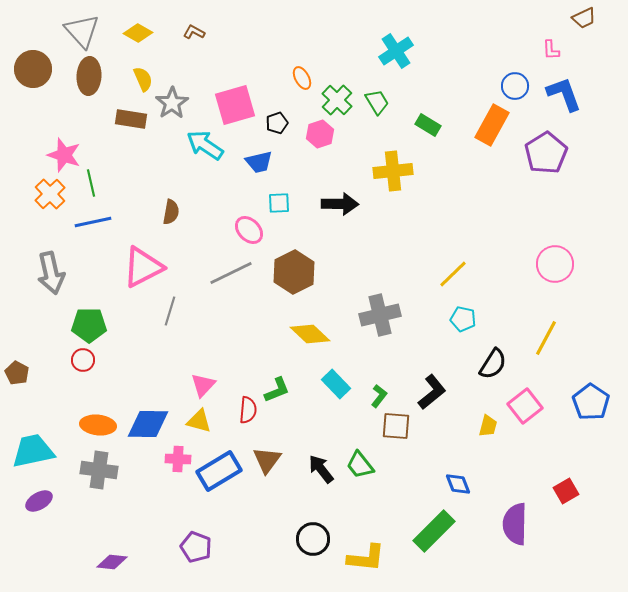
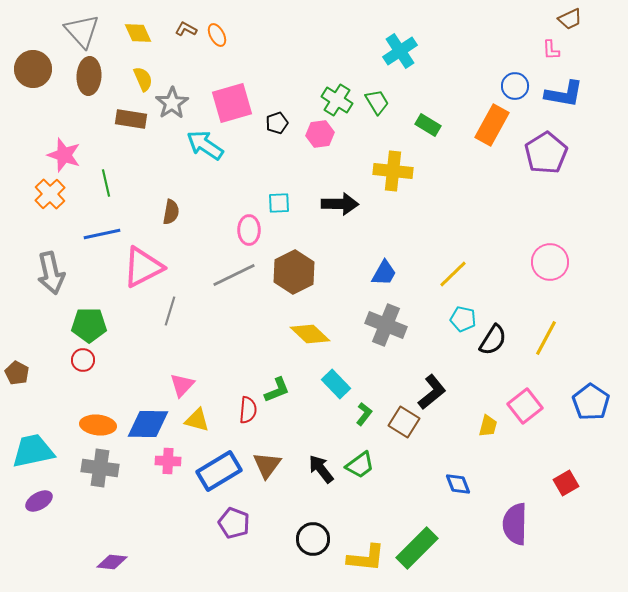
brown trapezoid at (584, 18): moved 14 px left, 1 px down
brown L-shape at (194, 32): moved 8 px left, 3 px up
yellow diamond at (138, 33): rotated 36 degrees clockwise
cyan cross at (396, 51): moved 4 px right
orange ellipse at (302, 78): moved 85 px left, 43 px up
blue L-shape at (564, 94): rotated 120 degrees clockwise
green cross at (337, 100): rotated 12 degrees counterclockwise
pink square at (235, 105): moved 3 px left, 2 px up
pink hexagon at (320, 134): rotated 12 degrees clockwise
blue trapezoid at (259, 162): moved 125 px right, 111 px down; rotated 48 degrees counterclockwise
yellow cross at (393, 171): rotated 12 degrees clockwise
green line at (91, 183): moved 15 px right
blue line at (93, 222): moved 9 px right, 12 px down
pink ellipse at (249, 230): rotated 44 degrees clockwise
pink circle at (555, 264): moved 5 px left, 2 px up
gray line at (231, 273): moved 3 px right, 2 px down
gray cross at (380, 315): moved 6 px right, 10 px down; rotated 36 degrees clockwise
black semicircle at (493, 364): moved 24 px up
pink triangle at (203, 385): moved 21 px left
green L-shape at (379, 396): moved 15 px left, 18 px down
yellow triangle at (199, 421): moved 2 px left, 1 px up
brown square at (396, 426): moved 8 px right, 4 px up; rotated 28 degrees clockwise
pink cross at (178, 459): moved 10 px left, 2 px down
brown triangle at (267, 460): moved 5 px down
green trapezoid at (360, 465): rotated 88 degrees counterclockwise
gray cross at (99, 470): moved 1 px right, 2 px up
red square at (566, 491): moved 8 px up
green rectangle at (434, 531): moved 17 px left, 17 px down
purple pentagon at (196, 547): moved 38 px right, 24 px up
